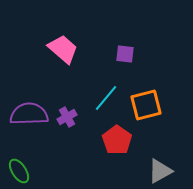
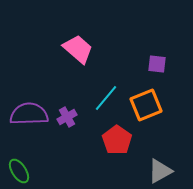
pink trapezoid: moved 15 px right
purple square: moved 32 px right, 10 px down
orange square: rotated 8 degrees counterclockwise
